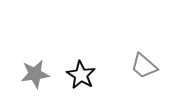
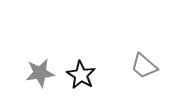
gray star: moved 5 px right, 1 px up
